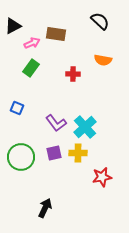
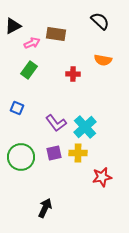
green rectangle: moved 2 px left, 2 px down
